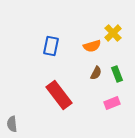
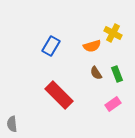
yellow cross: rotated 18 degrees counterclockwise
blue rectangle: rotated 18 degrees clockwise
brown semicircle: rotated 120 degrees clockwise
red rectangle: rotated 8 degrees counterclockwise
pink rectangle: moved 1 px right, 1 px down; rotated 14 degrees counterclockwise
